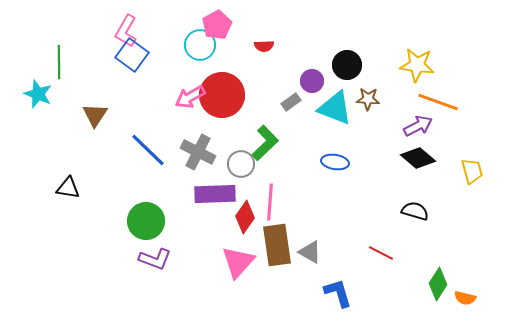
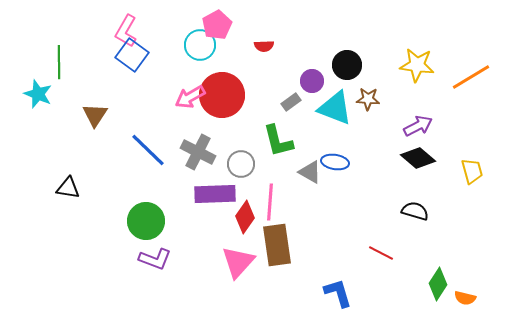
orange line: moved 33 px right, 25 px up; rotated 51 degrees counterclockwise
green L-shape: moved 13 px right, 2 px up; rotated 120 degrees clockwise
gray triangle: moved 80 px up
